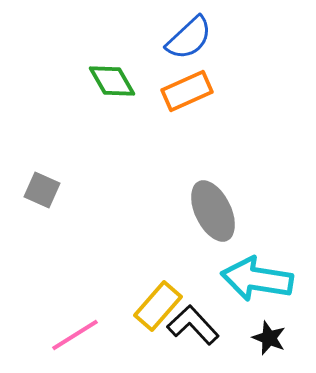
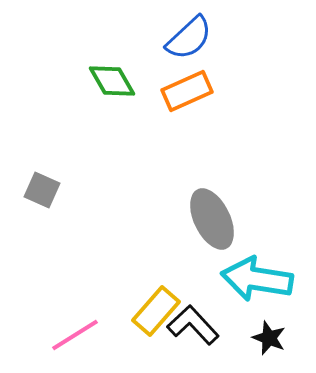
gray ellipse: moved 1 px left, 8 px down
yellow rectangle: moved 2 px left, 5 px down
